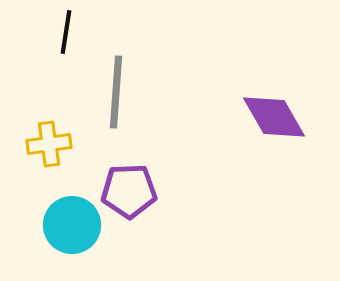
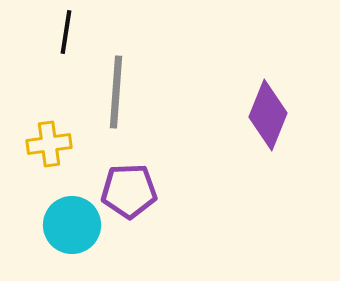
purple diamond: moved 6 px left, 2 px up; rotated 52 degrees clockwise
